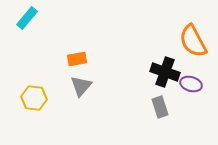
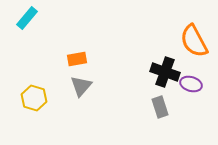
orange semicircle: moved 1 px right
yellow hexagon: rotated 10 degrees clockwise
